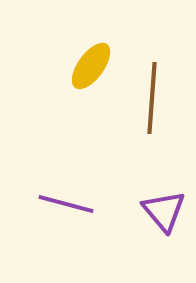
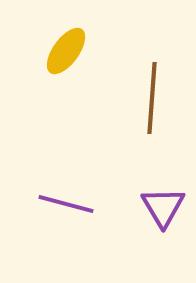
yellow ellipse: moved 25 px left, 15 px up
purple triangle: moved 1 px left, 4 px up; rotated 9 degrees clockwise
